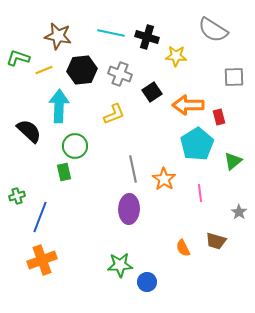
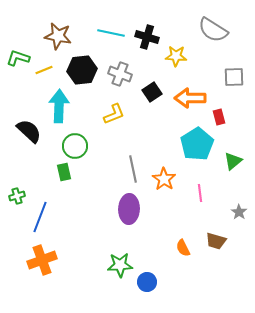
orange arrow: moved 2 px right, 7 px up
